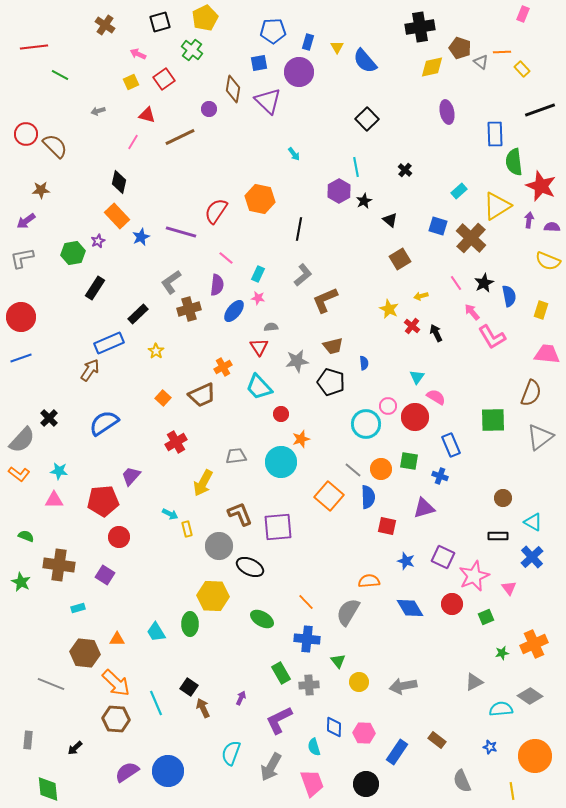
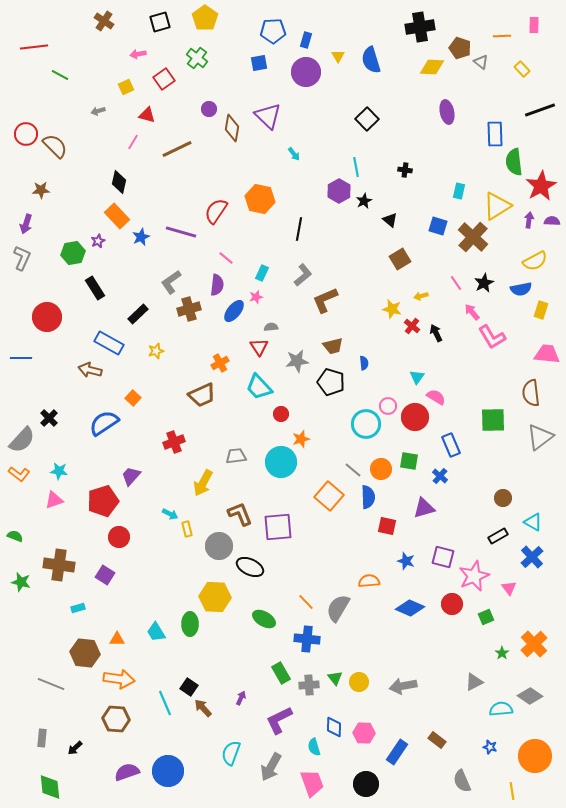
pink rectangle at (523, 14): moved 11 px right, 11 px down; rotated 21 degrees counterclockwise
yellow pentagon at (205, 18): rotated 10 degrees counterclockwise
brown cross at (105, 25): moved 1 px left, 4 px up
blue rectangle at (308, 42): moved 2 px left, 2 px up
yellow triangle at (337, 47): moved 1 px right, 9 px down
green cross at (192, 50): moved 5 px right, 8 px down
orange line at (502, 52): moved 16 px up
pink arrow at (138, 54): rotated 35 degrees counterclockwise
blue semicircle at (365, 61): moved 6 px right, 1 px up; rotated 24 degrees clockwise
yellow diamond at (432, 67): rotated 15 degrees clockwise
purple circle at (299, 72): moved 7 px right
yellow square at (131, 82): moved 5 px left, 5 px down
brown diamond at (233, 89): moved 1 px left, 39 px down
purple triangle at (268, 101): moved 15 px down
brown line at (180, 137): moved 3 px left, 12 px down
black cross at (405, 170): rotated 32 degrees counterclockwise
red star at (541, 186): rotated 20 degrees clockwise
cyan rectangle at (459, 191): rotated 35 degrees counterclockwise
purple arrow at (26, 221): moved 3 px down; rotated 36 degrees counterclockwise
purple semicircle at (552, 227): moved 6 px up
brown cross at (471, 238): moved 2 px right, 1 px up
gray L-shape at (22, 258): rotated 125 degrees clockwise
yellow semicircle at (548, 261): moved 13 px left; rotated 50 degrees counterclockwise
cyan rectangle at (258, 274): moved 4 px right, 1 px up
black rectangle at (95, 288): rotated 65 degrees counterclockwise
blue semicircle at (509, 296): moved 12 px right, 7 px up; rotated 90 degrees clockwise
pink star at (258, 298): moved 2 px left, 1 px up; rotated 24 degrees counterclockwise
yellow star at (389, 309): moved 3 px right; rotated 12 degrees counterclockwise
red circle at (21, 317): moved 26 px right
blue rectangle at (109, 343): rotated 52 degrees clockwise
yellow star at (156, 351): rotated 21 degrees clockwise
blue line at (21, 358): rotated 20 degrees clockwise
orange cross at (223, 367): moved 3 px left, 4 px up
brown arrow at (90, 370): rotated 110 degrees counterclockwise
brown semicircle at (531, 393): rotated 152 degrees clockwise
orange square at (163, 398): moved 30 px left
red cross at (176, 442): moved 2 px left; rotated 10 degrees clockwise
blue cross at (440, 476): rotated 21 degrees clockwise
pink triangle at (54, 500): rotated 18 degrees counterclockwise
red pentagon at (103, 501): rotated 12 degrees counterclockwise
green semicircle at (26, 536): moved 11 px left
black rectangle at (498, 536): rotated 30 degrees counterclockwise
purple square at (443, 557): rotated 10 degrees counterclockwise
green star at (21, 582): rotated 12 degrees counterclockwise
yellow hexagon at (213, 596): moved 2 px right, 1 px down
blue diamond at (410, 608): rotated 36 degrees counterclockwise
gray semicircle at (348, 612): moved 10 px left, 4 px up
green ellipse at (262, 619): moved 2 px right
orange cross at (534, 644): rotated 20 degrees counterclockwise
green star at (502, 653): rotated 24 degrees counterclockwise
green triangle at (338, 661): moved 3 px left, 17 px down
orange arrow at (116, 683): moved 3 px right, 4 px up; rotated 36 degrees counterclockwise
cyan line at (156, 703): moved 9 px right
brown arrow at (203, 708): rotated 18 degrees counterclockwise
gray rectangle at (28, 740): moved 14 px right, 2 px up
purple semicircle at (127, 772): rotated 15 degrees clockwise
green diamond at (48, 789): moved 2 px right, 2 px up
